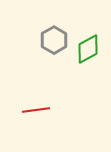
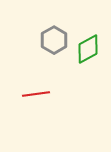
red line: moved 16 px up
